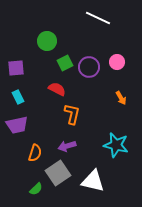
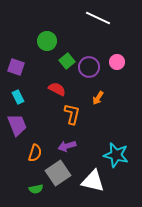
green square: moved 2 px right, 2 px up; rotated 14 degrees counterclockwise
purple square: moved 1 px up; rotated 24 degrees clockwise
orange arrow: moved 23 px left; rotated 64 degrees clockwise
purple trapezoid: rotated 100 degrees counterclockwise
cyan star: moved 10 px down
green semicircle: rotated 32 degrees clockwise
